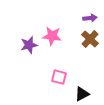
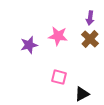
purple arrow: rotated 104 degrees clockwise
pink star: moved 6 px right
